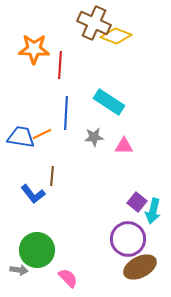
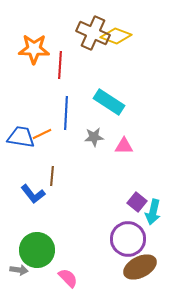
brown cross: moved 1 px left, 10 px down
cyan arrow: moved 1 px down
